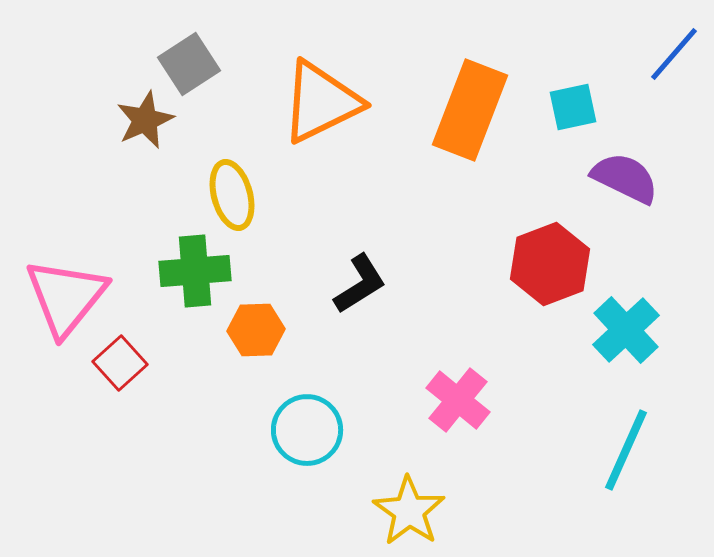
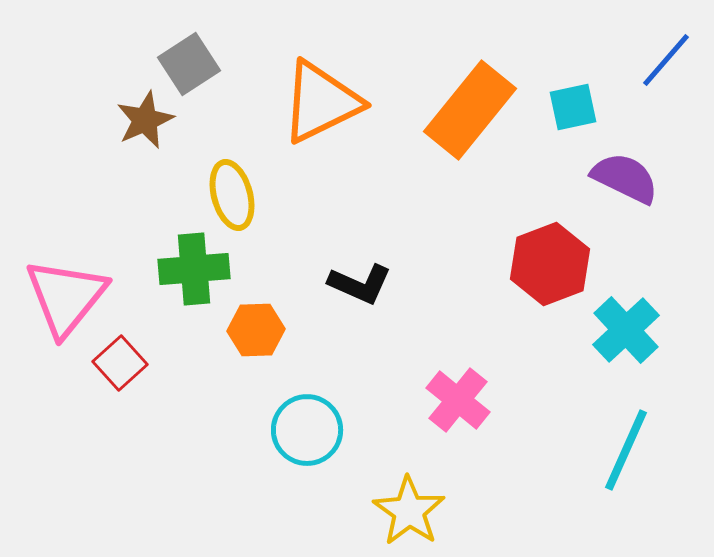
blue line: moved 8 px left, 6 px down
orange rectangle: rotated 18 degrees clockwise
green cross: moved 1 px left, 2 px up
black L-shape: rotated 56 degrees clockwise
